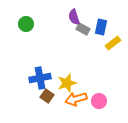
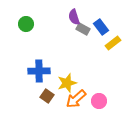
blue rectangle: rotated 49 degrees counterclockwise
blue cross: moved 1 px left, 7 px up; rotated 10 degrees clockwise
orange arrow: rotated 25 degrees counterclockwise
